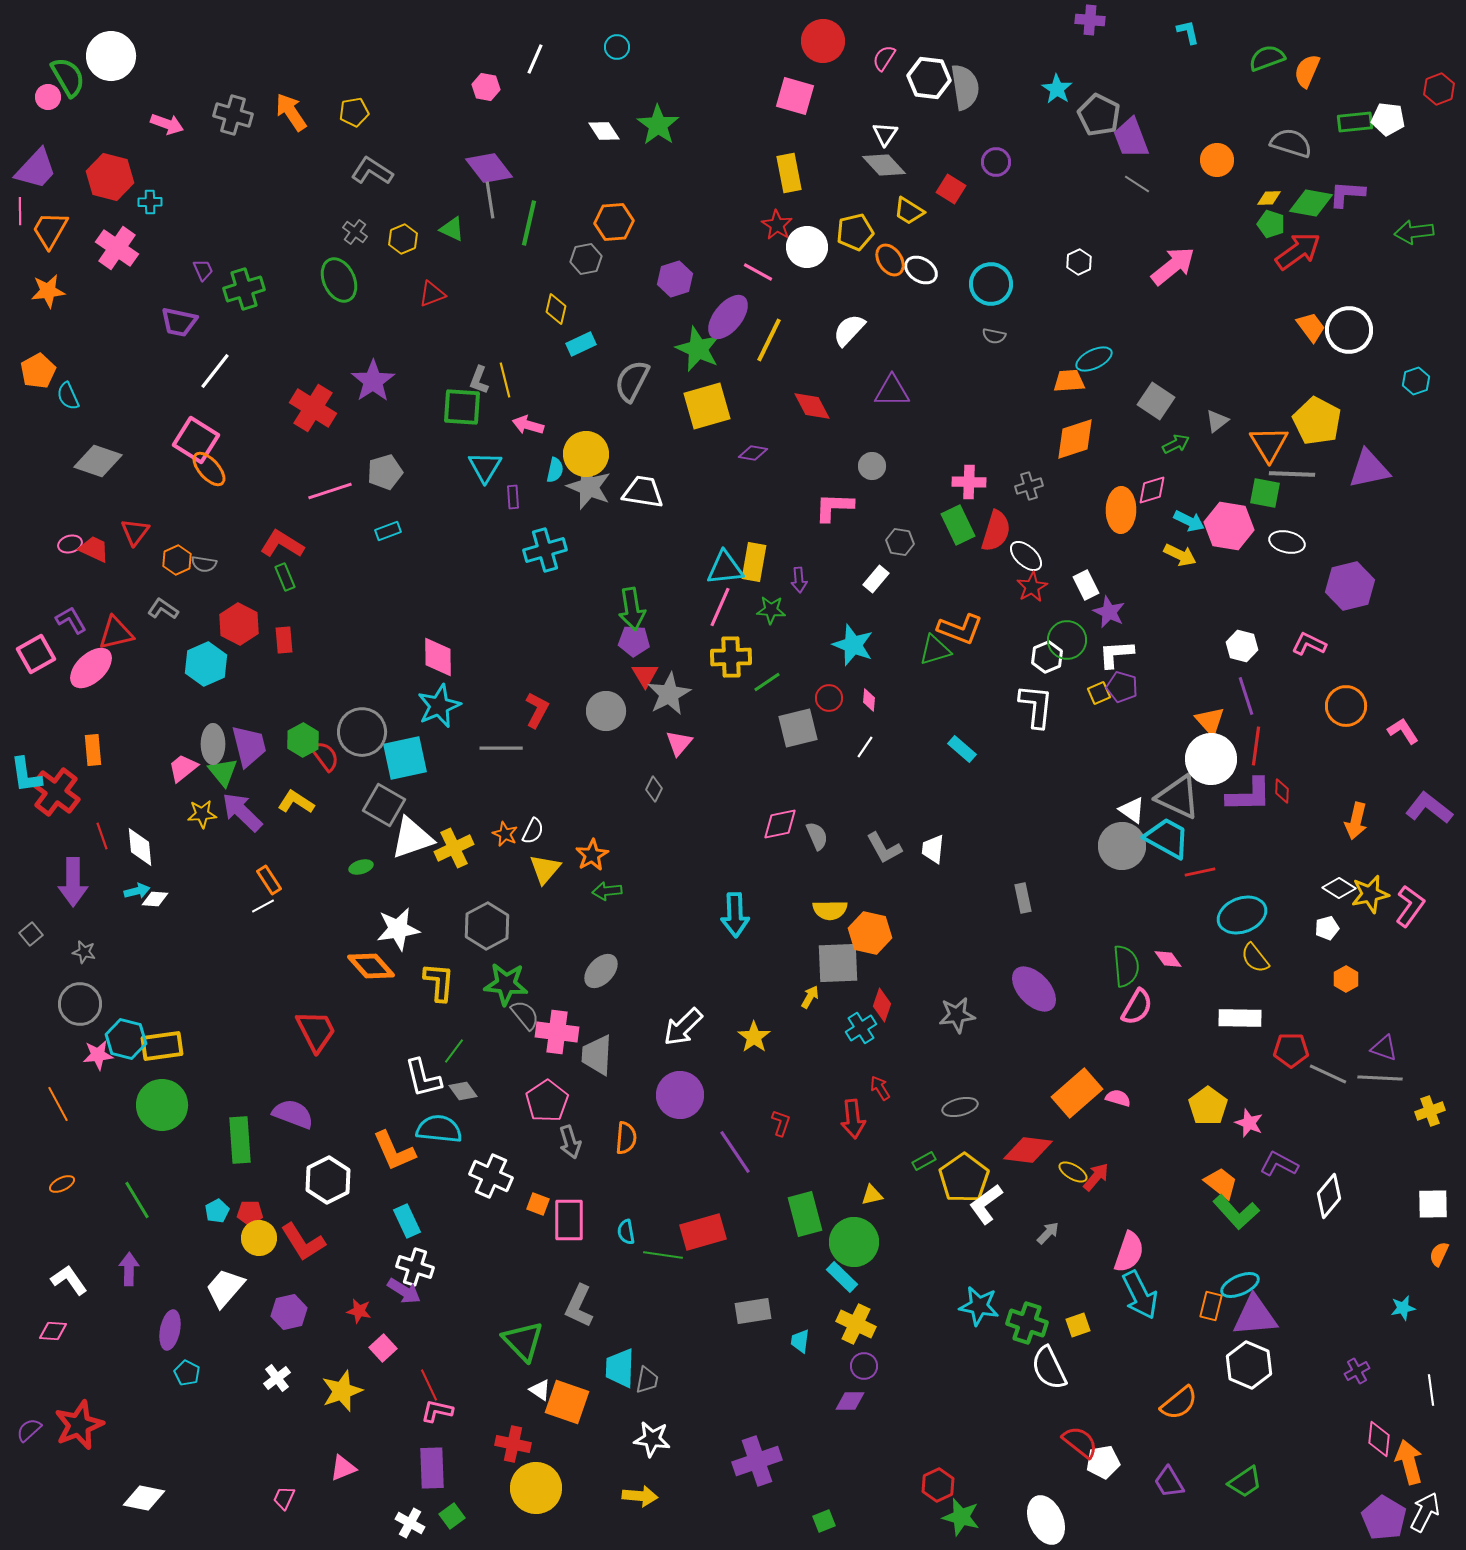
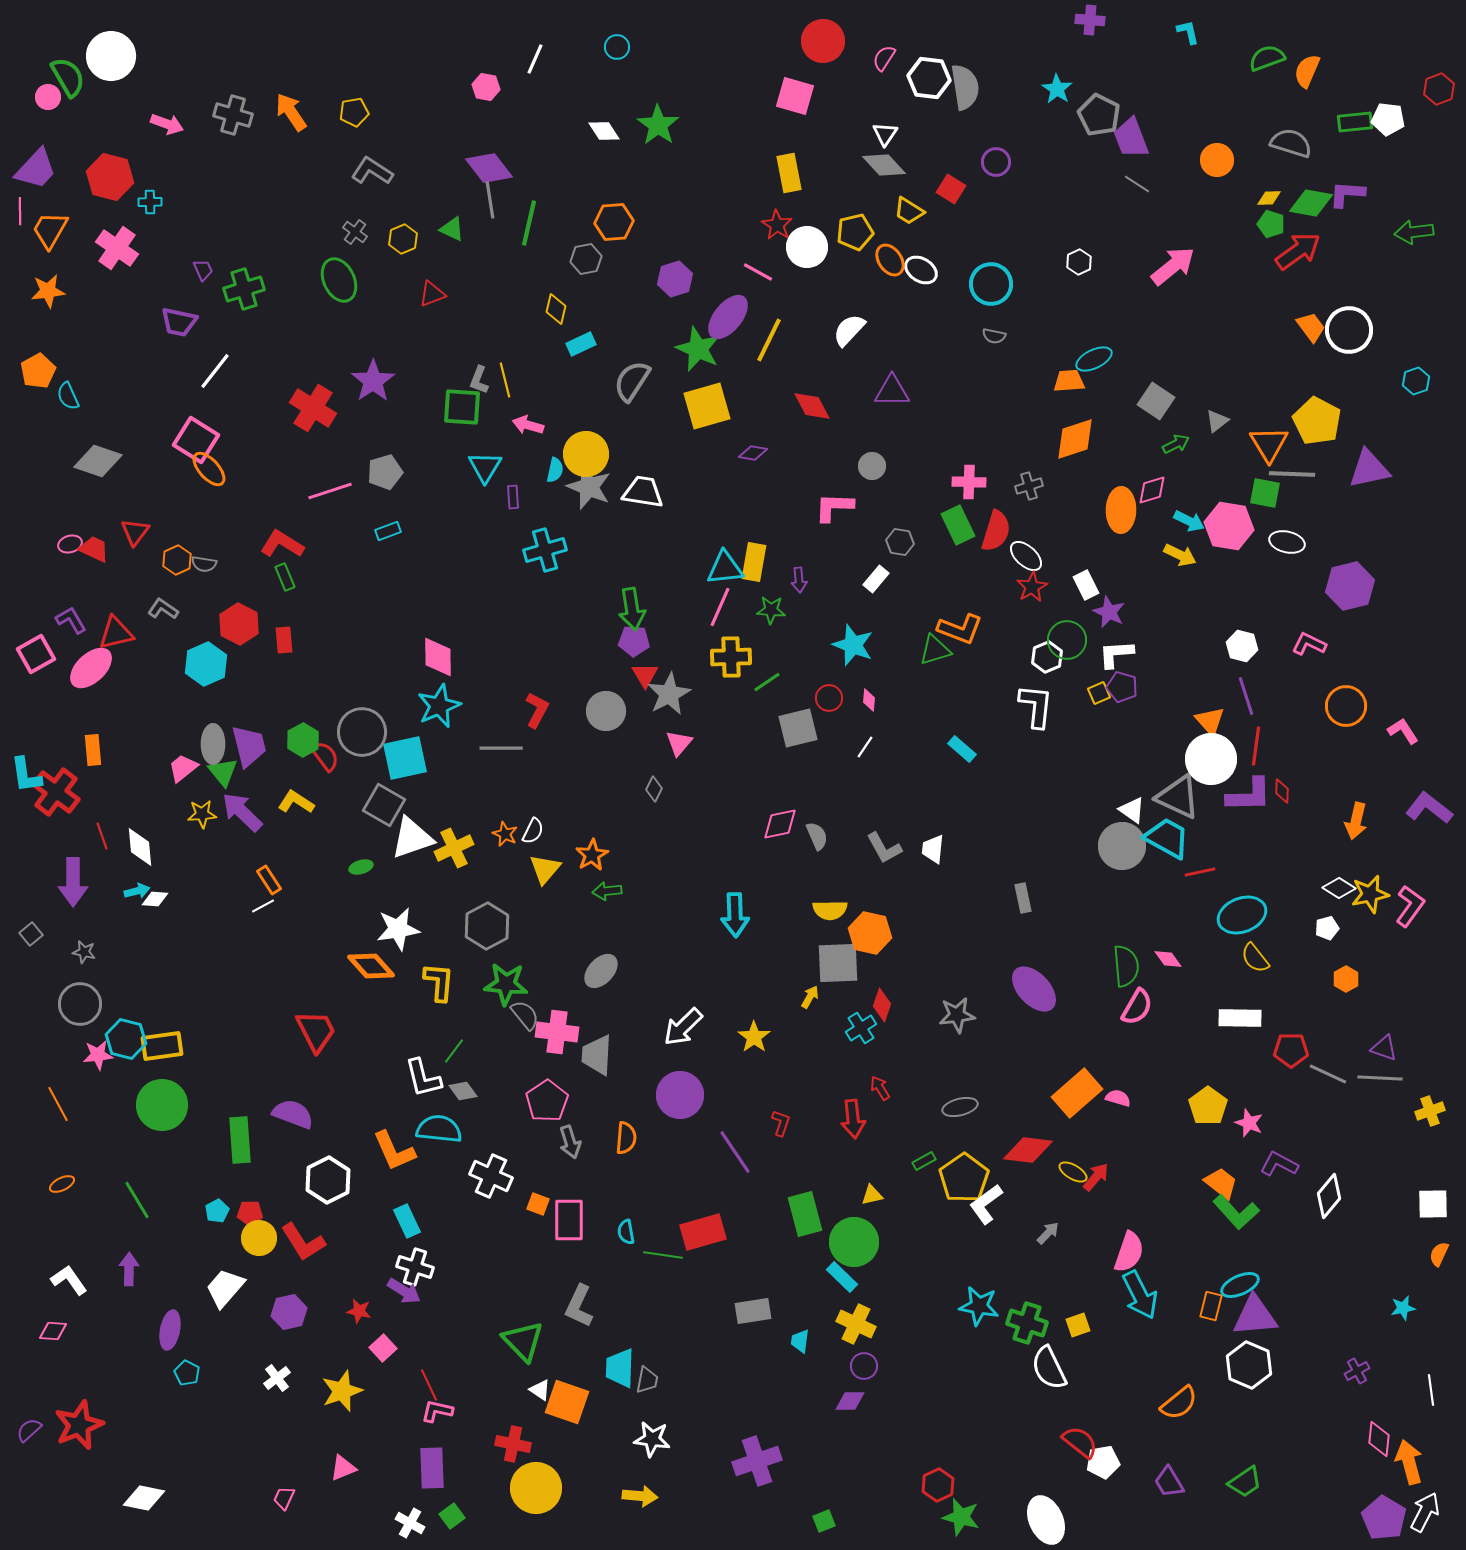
gray semicircle at (632, 381): rotated 6 degrees clockwise
